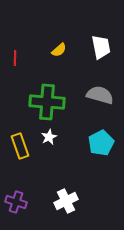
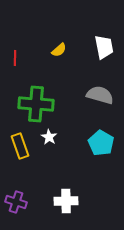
white trapezoid: moved 3 px right
green cross: moved 11 px left, 2 px down
white star: rotated 14 degrees counterclockwise
cyan pentagon: rotated 15 degrees counterclockwise
white cross: rotated 25 degrees clockwise
